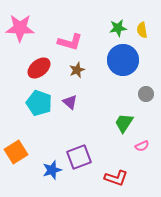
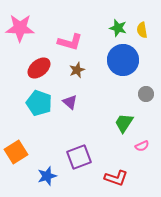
green star: rotated 24 degrees clockwise
blue star: moved 5 px left, 6 px down
